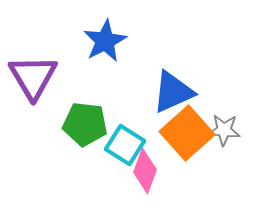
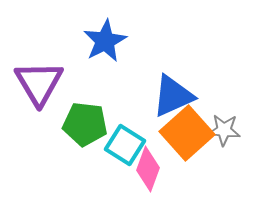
purple triangle: moved 6 px right, 6 px down
blue triangle: moved 4 px down
pink diamond: moved 3 px right, 2 px up
